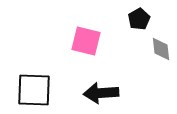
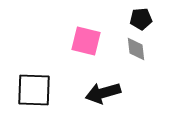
black pentagon: moved 2 px right; rotated 25 degrees clockwise
gray diamond: moved 25 px left
black arrow: moved 2 px right; rotated 12 degrees counterclockwise
